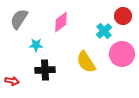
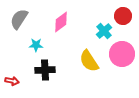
yellow semicircle: moved 3 px right, 1 px up
